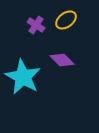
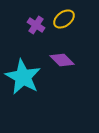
yellow ellipse: moved 2 px left, 1 px up
